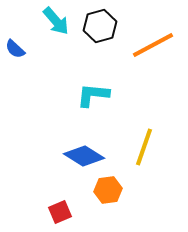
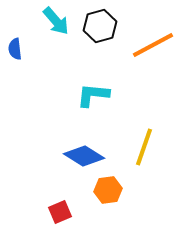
blue semicircle: rotated 40 degrees clockwise
